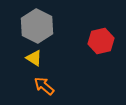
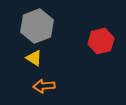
gray hexagon: rotated 12 degrees clockwise
orange arrow: rotated 45 degrees counterclockwise
